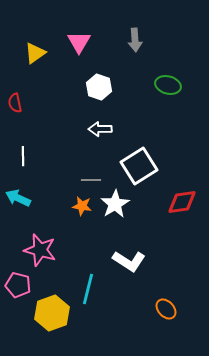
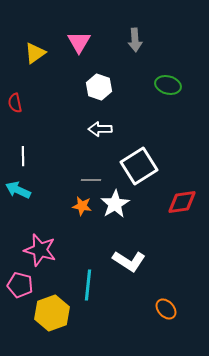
cyan arrow: moved 8 px up
pink pentagon: moved 2 px right
cyan line: moved 4 px up; rotated 8 degrees counterclockwise
